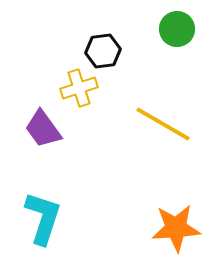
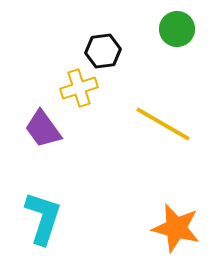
orange star: rotated 18 degrees clockwise
